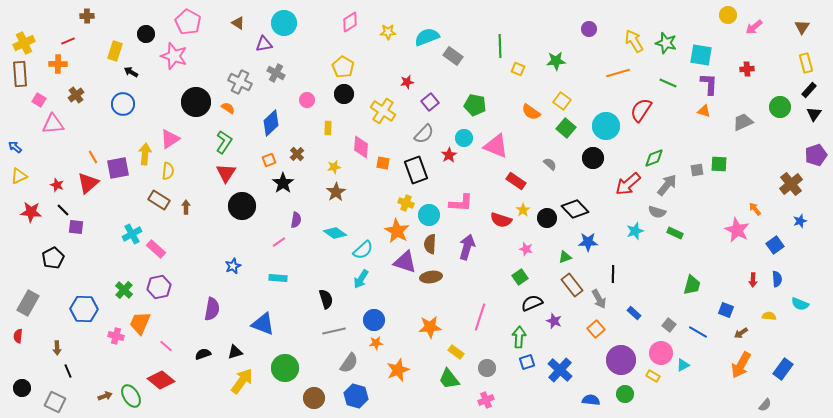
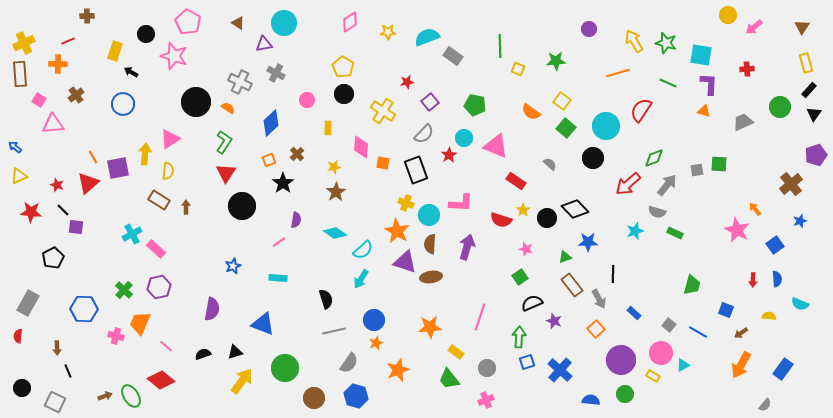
orange star at (376, 343): rotated 16 degrees counterclockwise
